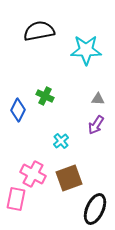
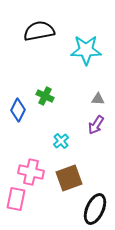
pink cross: moved 2 px left, 2 px up; rotated 15 degrees counterclockwise
